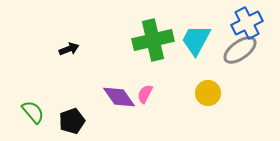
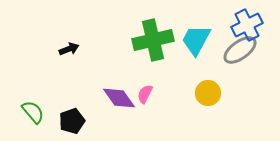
blue cross: moved 2 px down
purple diamond: moved 1 px down
